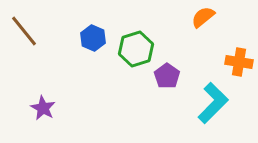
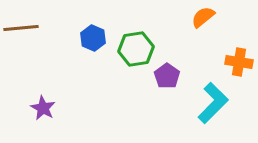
brown line: moved 3 px left, 3 px up; rotated 56 degrees counterclockwise
green hexagon: rotated 8 degrees clockwise
